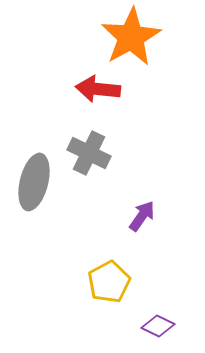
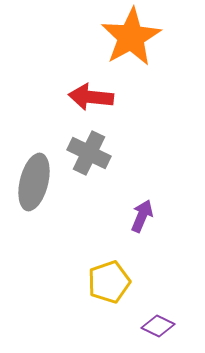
red arrow: moved 7 px left, 8 px down
purple arrow: rotated 12 degrees counterclockwise
yellow pentagon: rotated 9 degrees clockwise
